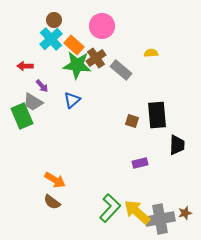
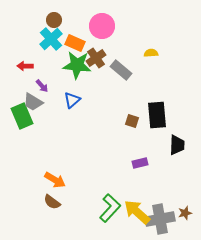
orange rectangle: moved 1 px right, 2 px up; rotated 18 degrees counterclockwise
